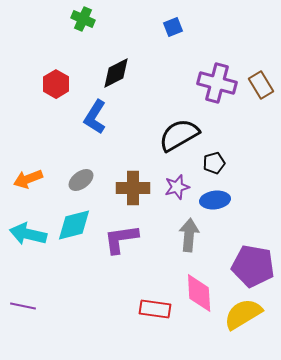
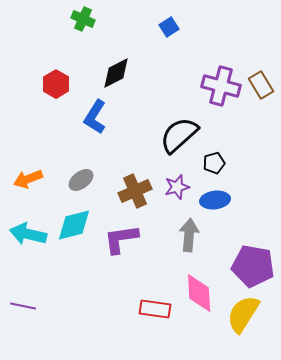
blue square: moved 4 px left; rotated 12 degrees counterclockwise
purple cross: moved 4 px right, 3 px down
black semicircle: rotated 12 degrees counterclockwise
brown cross: moved 2 px right, 3 px down; rotated 24 degrees counterclockwise
yellow semicircle: rotated 27 degrees counterclockwise
